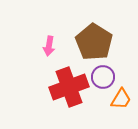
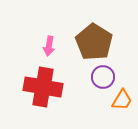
red cross: moved 26 px left; rotated 30 degrees clockwise
orange trapezoid: moved 1 px right, 1 px down
